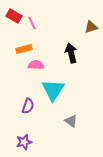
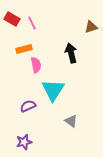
red rectangle: moved 2 px left, 3 px down
pink semicircle: rotated 77 degrees clockwise
purple semicircle: rotated 133 degrees counterclockwise
